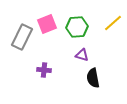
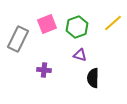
green hexagon: rotated 15 degrees counterclockwise
gray rectangle: moved 4 px left, 2 px down
purple triangle: moved 2 px left
black semicircle: rotated 12 degrees clockwise
